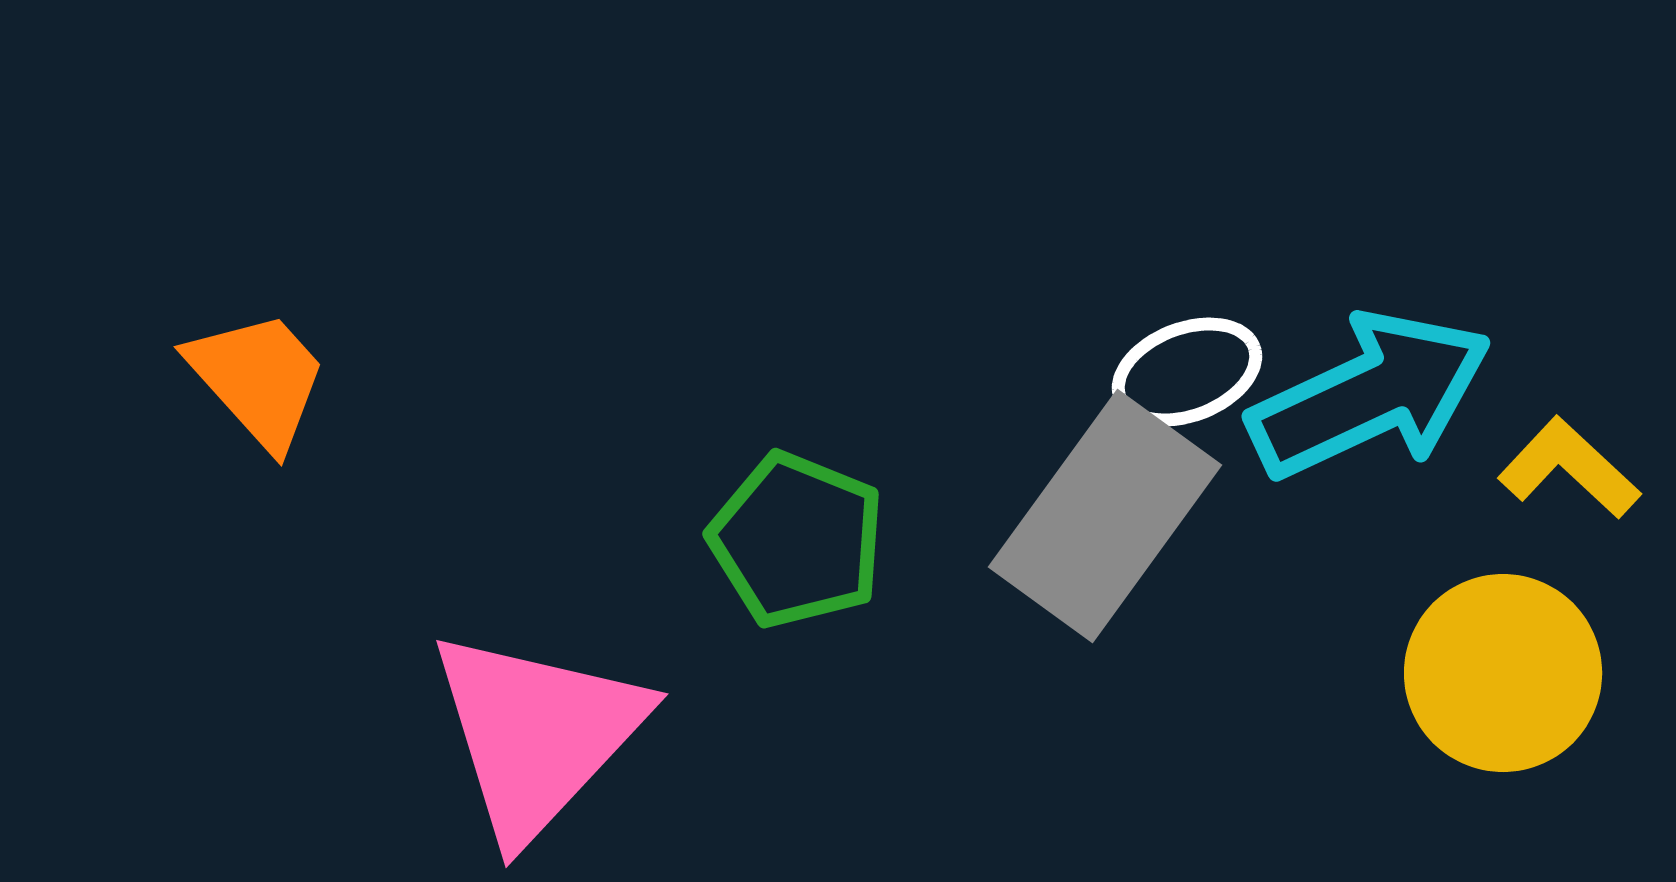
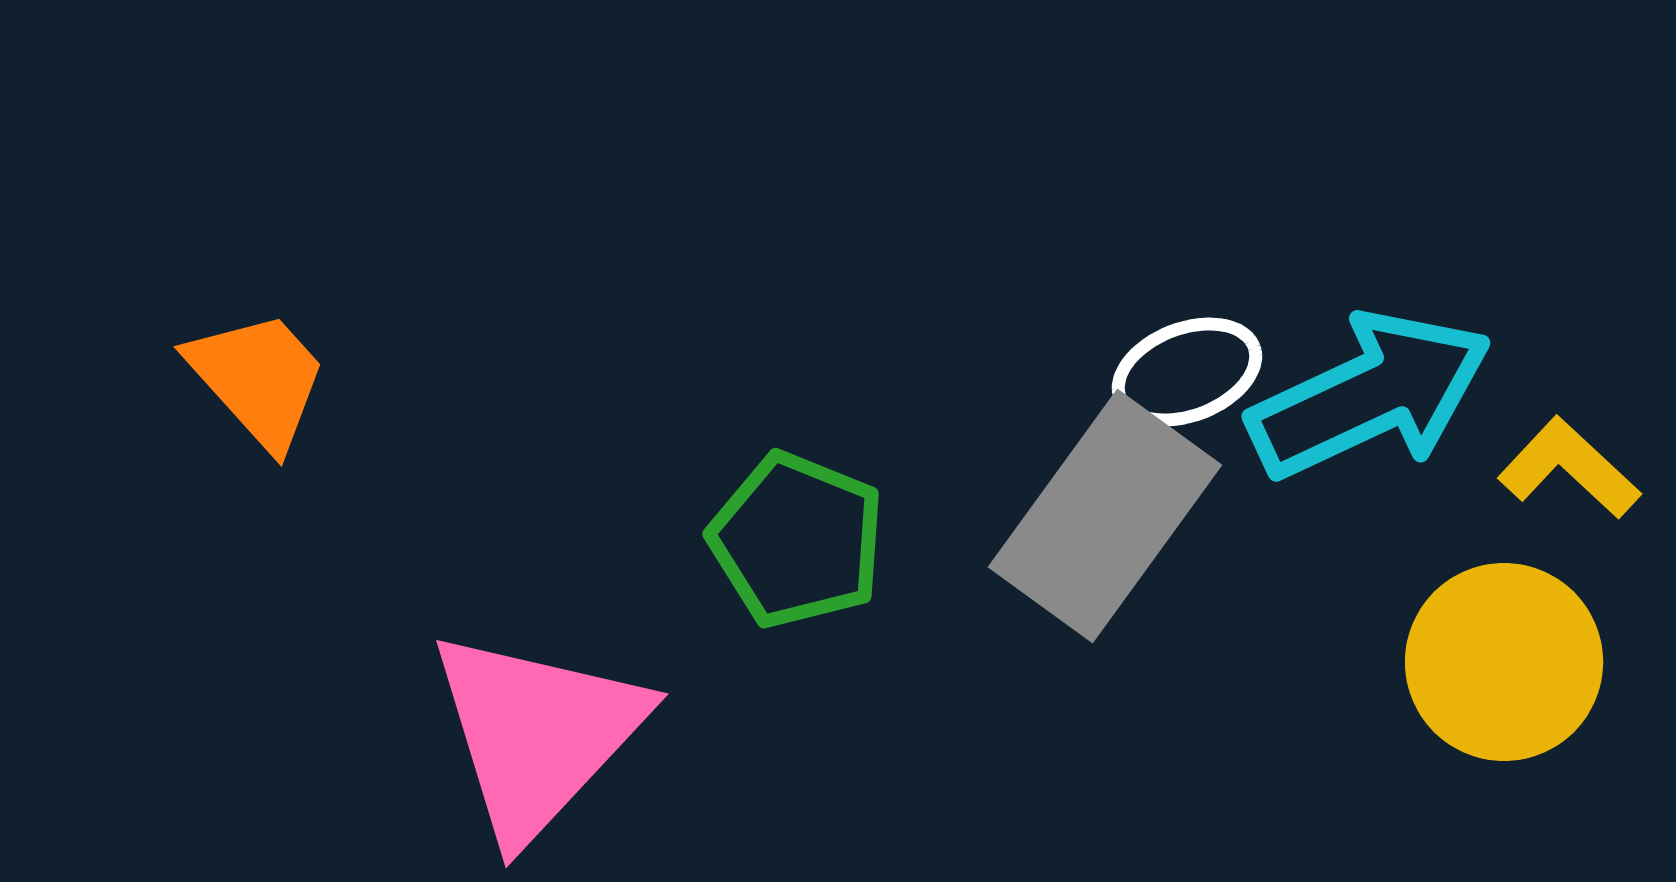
yellow circle: moved 1 px right, 11 px up
